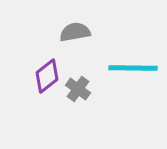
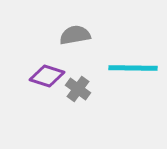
gray semicircle: moved 3 px down
purple diamond: rotated 56 degrees clockwise
